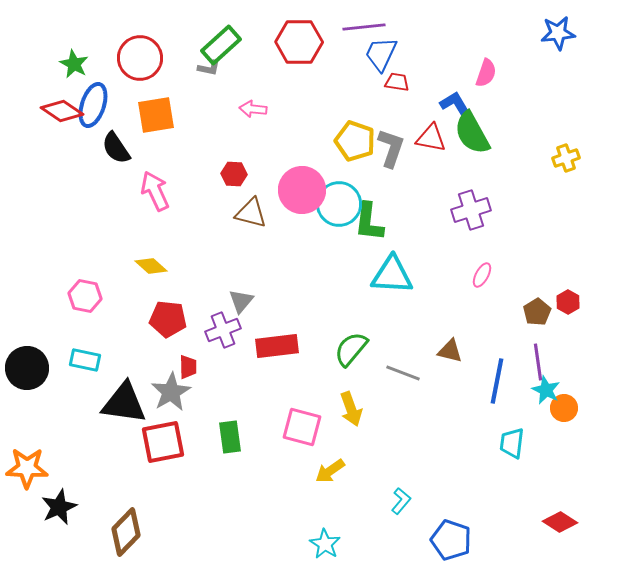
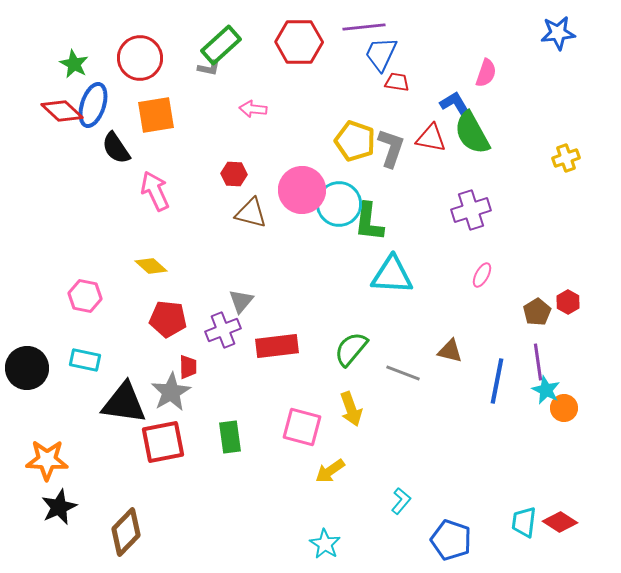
red diamond at (62, 111): rotated 9 degrees clockwise
cyan trapezoid at (512, 443): moved 12 px right, 79 px down
orange star at (27, 468): moved 20 px right, 8 px up
